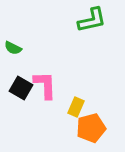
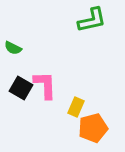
orange pentagon: moved 2 px right
